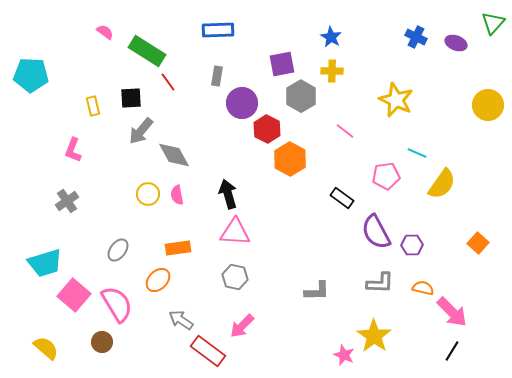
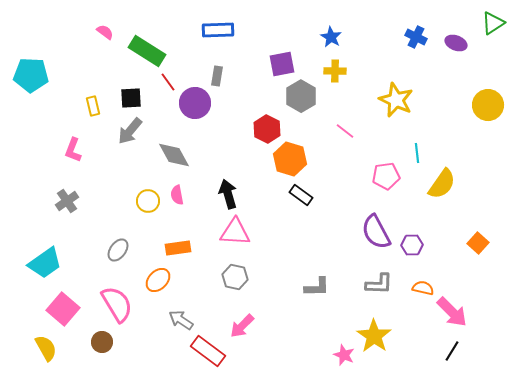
green triangle at (493, 23): rotated 15 degrees clockwise
yellow cross at (332, 71): moved 3 px right
purple circle at (242, 103): moved 47 px left
gray arrow at (141, 131): moved 11 px left
cyan line at (417, 153): rotated 60 degrees clockwise
orange hexagon at (290, 159): rotated 12 degrees counterclockwise
yellow circle at (148, 194): moved 7 px down
black rectangle at (342, 198): moved 41 px left, 3 px up
cyan trapezoid at (45, 263): rotated 18 degrees counterclockwise
gray L-shape at (380, 283): moved 1 px left, 1 px down
gray L-shape at (317, 291): moved 4 px up
pink square at (74, 295): moved 11 px left, 14 px down
yellow semicircle at (46, 348): rotated 20 degrees clockwise
